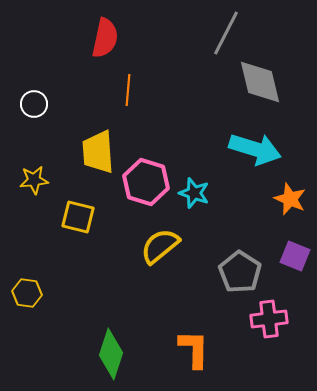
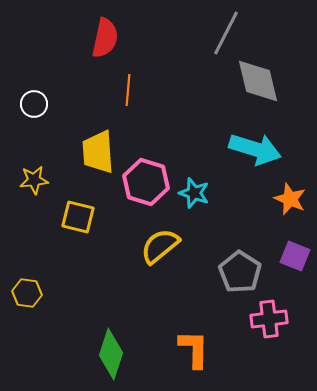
gray diamond: moved 2 px left, 1 px up
